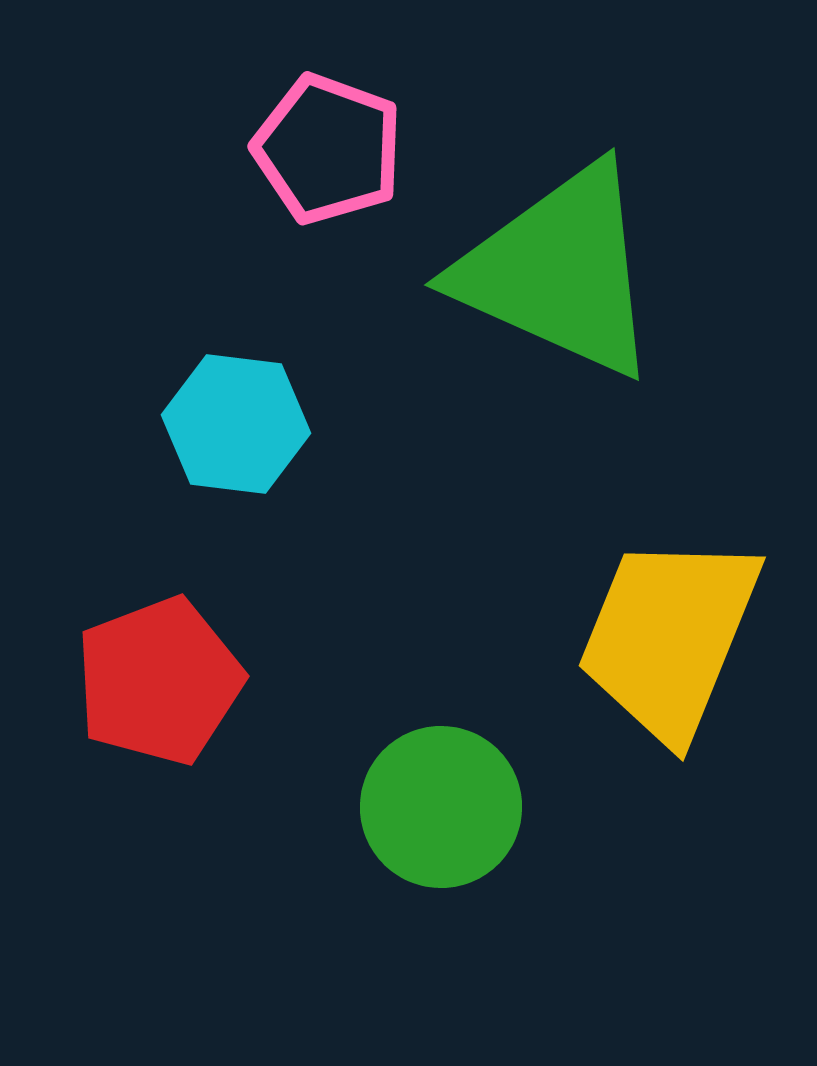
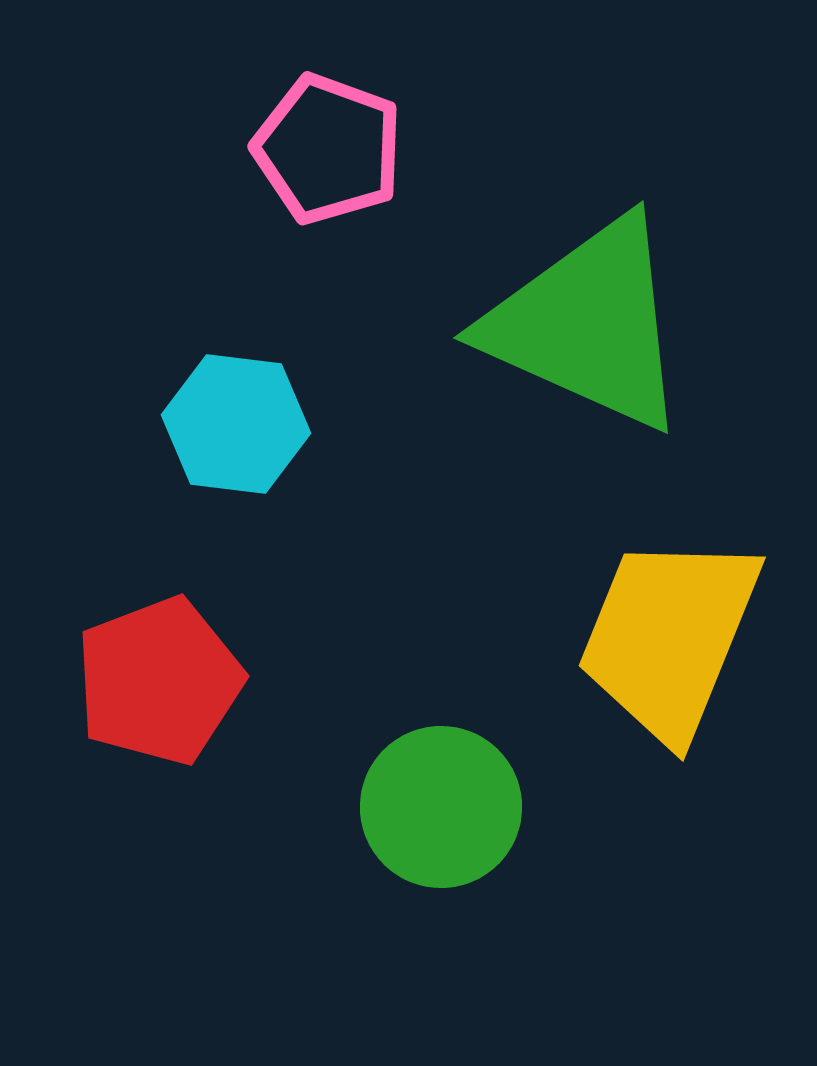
green triangle: moved 29 px right, 53 px down
